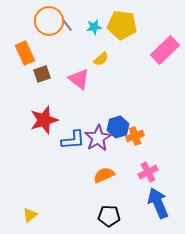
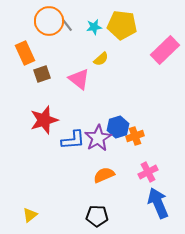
black pentagon: moved 12 px left
